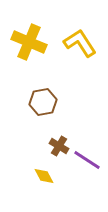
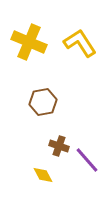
brown cross: rotated 12 degrees counterclockwise
purple line: rotated 16 degrees clockwise
yellow diamond: moved 1 px left, 1 px up
